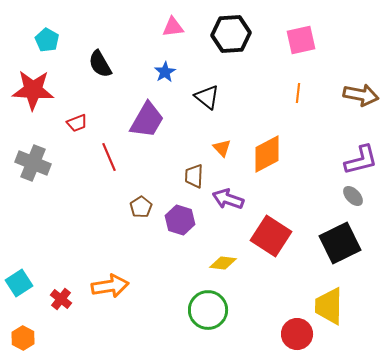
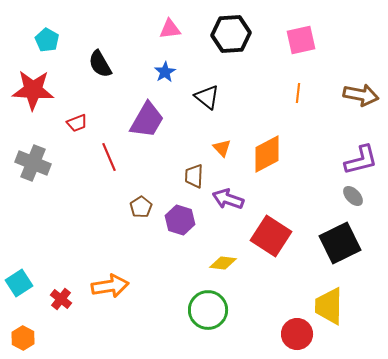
pink triangle: moved 3 px left, 2 px down
